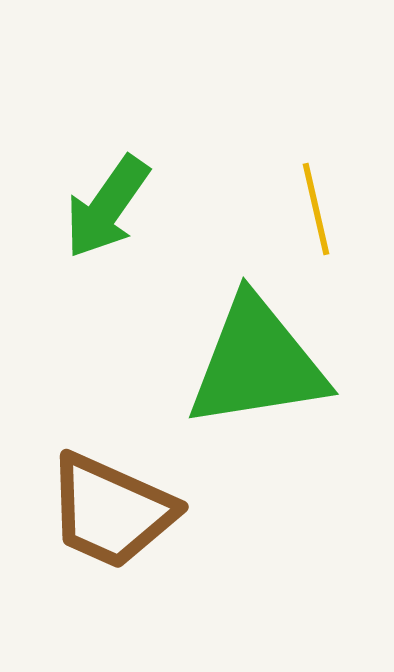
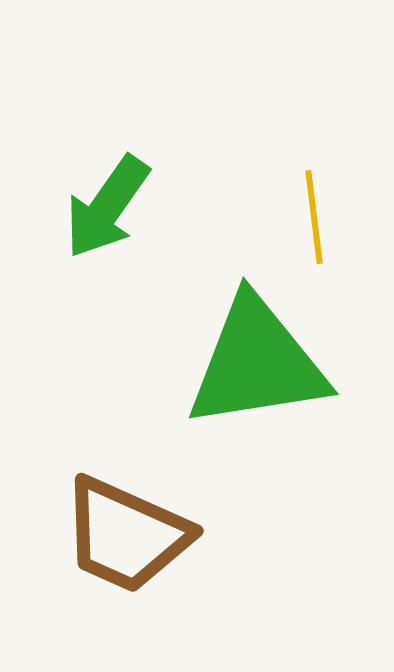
yellow line: moved 2 px left, 8 px down; rotated 6 degrees clockwise
brown trapezoid: moved 15 px right, 24 px down
